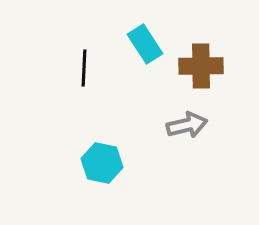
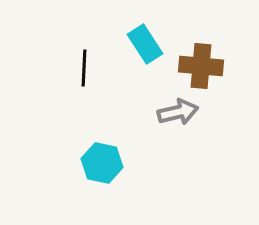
brown cross: rotated 6 degrees clockwise
gray arrow: moved 9 px left, 13 px up
